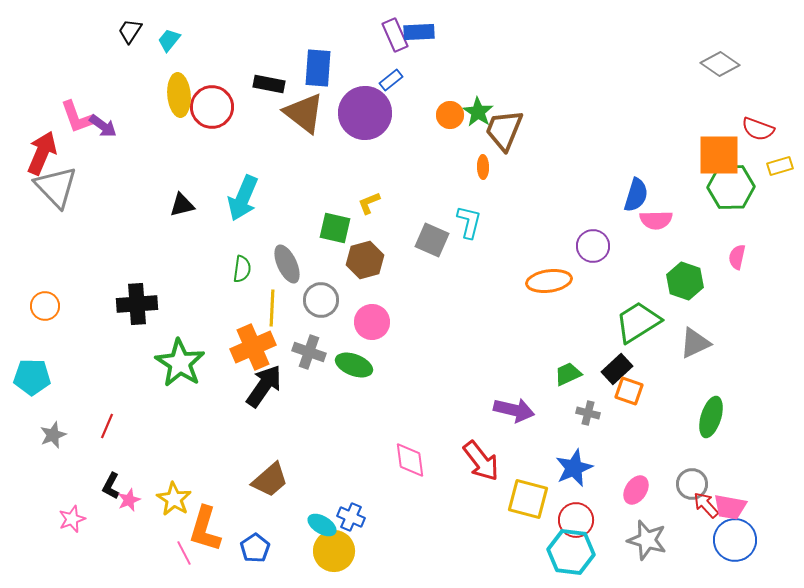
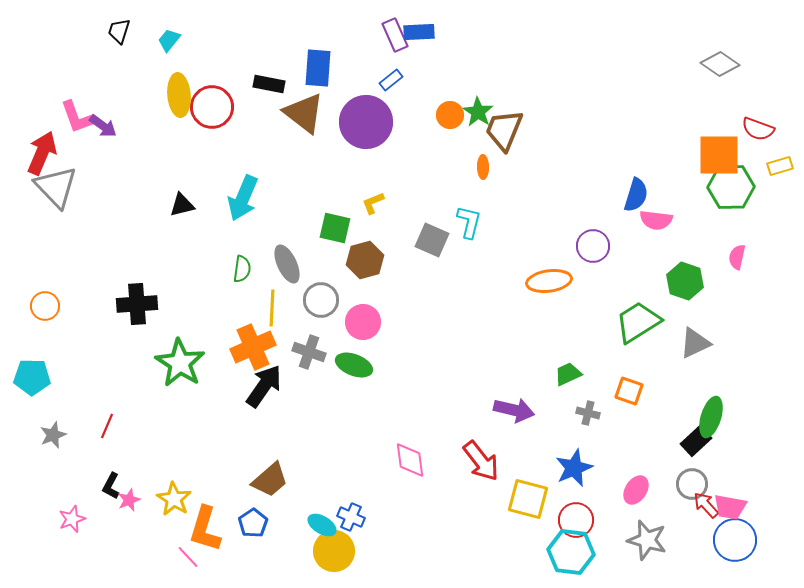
black trapezoid at (130, 31): moved 11 px left; rotated 16 degrees counterclockwise
purple circle at (365, 113): moved 1 px right, 9 px down
yellow L-shape at (369, 203): moved 4 px right
pink semicircle at (656, 220): rotated 8 degrees clockwise
pink circle at (372, 322): moved 9 px left
black rectangle at (617, 369): moved 79 px right, 72 px down
blue pentagon at (255, 548): moved 2 px left, 25 px up
pink line at (184, 553): moved 4 px right, 4 px down; rotated 15 degrees counterclockwise
